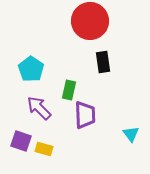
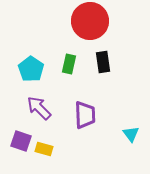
green rectangle: moved 26 px up
